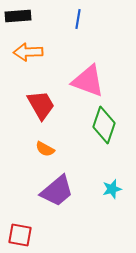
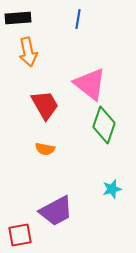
black rectangle: moved 2 px down
orange arrow: rotated 100 degrees counterclockwise
pink triangle: moved 2 px right, 3 px down; rotated 18 degrees clockwise
red trapezoid: moved 4 px right
orange semicircle: rotated 18 degrees counterclockwise
purple trapezoid: moved 1 px left, 20 px down; rotated 12 degrees clockwise
red square: rotated 20 degrees counterclockwise
